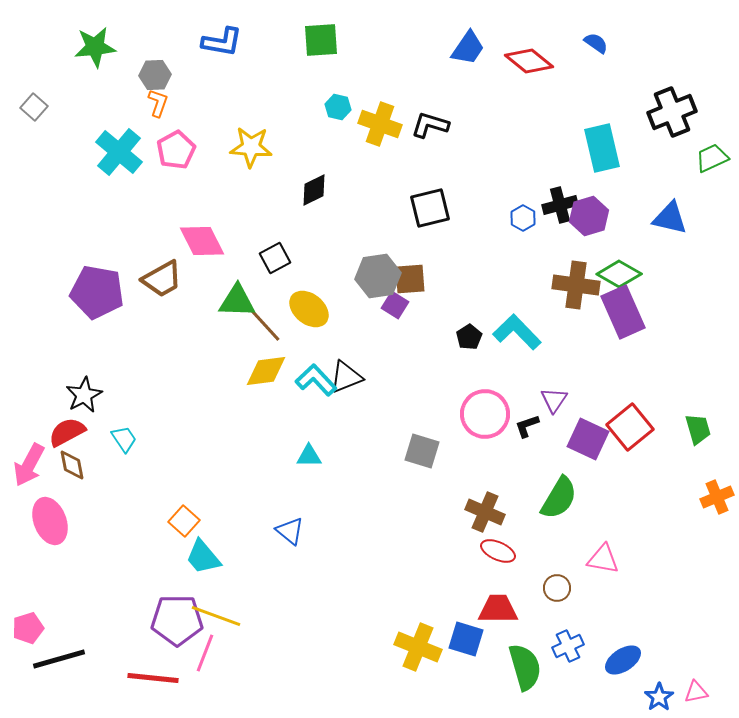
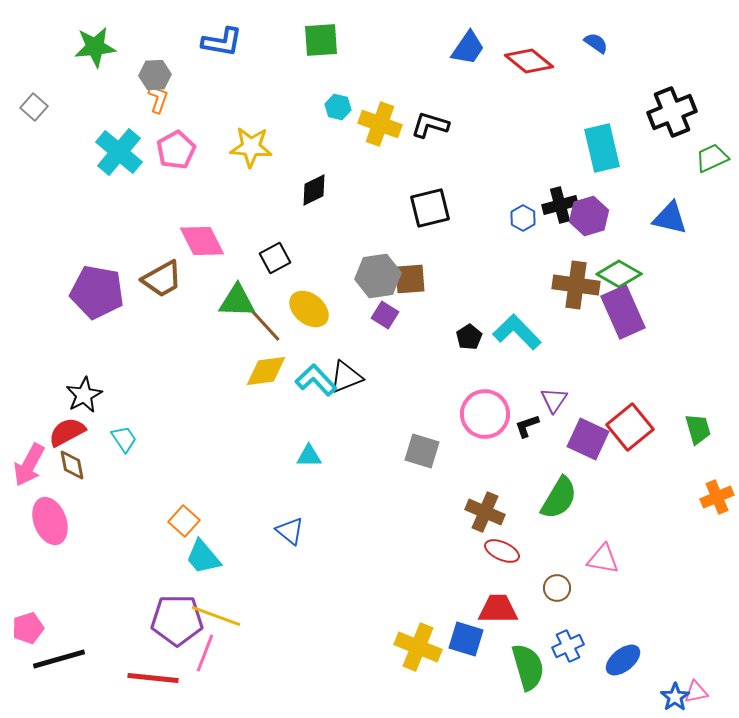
orange L-shape at (158, 103): moved 4 px up
purple square at (395, 305): moved 10 px left, 10 px down
red ellipse at (498, 551): moved 4 px right
blue ellipse at (623, 660): rotated 6 degrees counterclockwise
green semicircle at (525, 667): moved 3 px right
blue star at (659, 697): moved 16 px right
